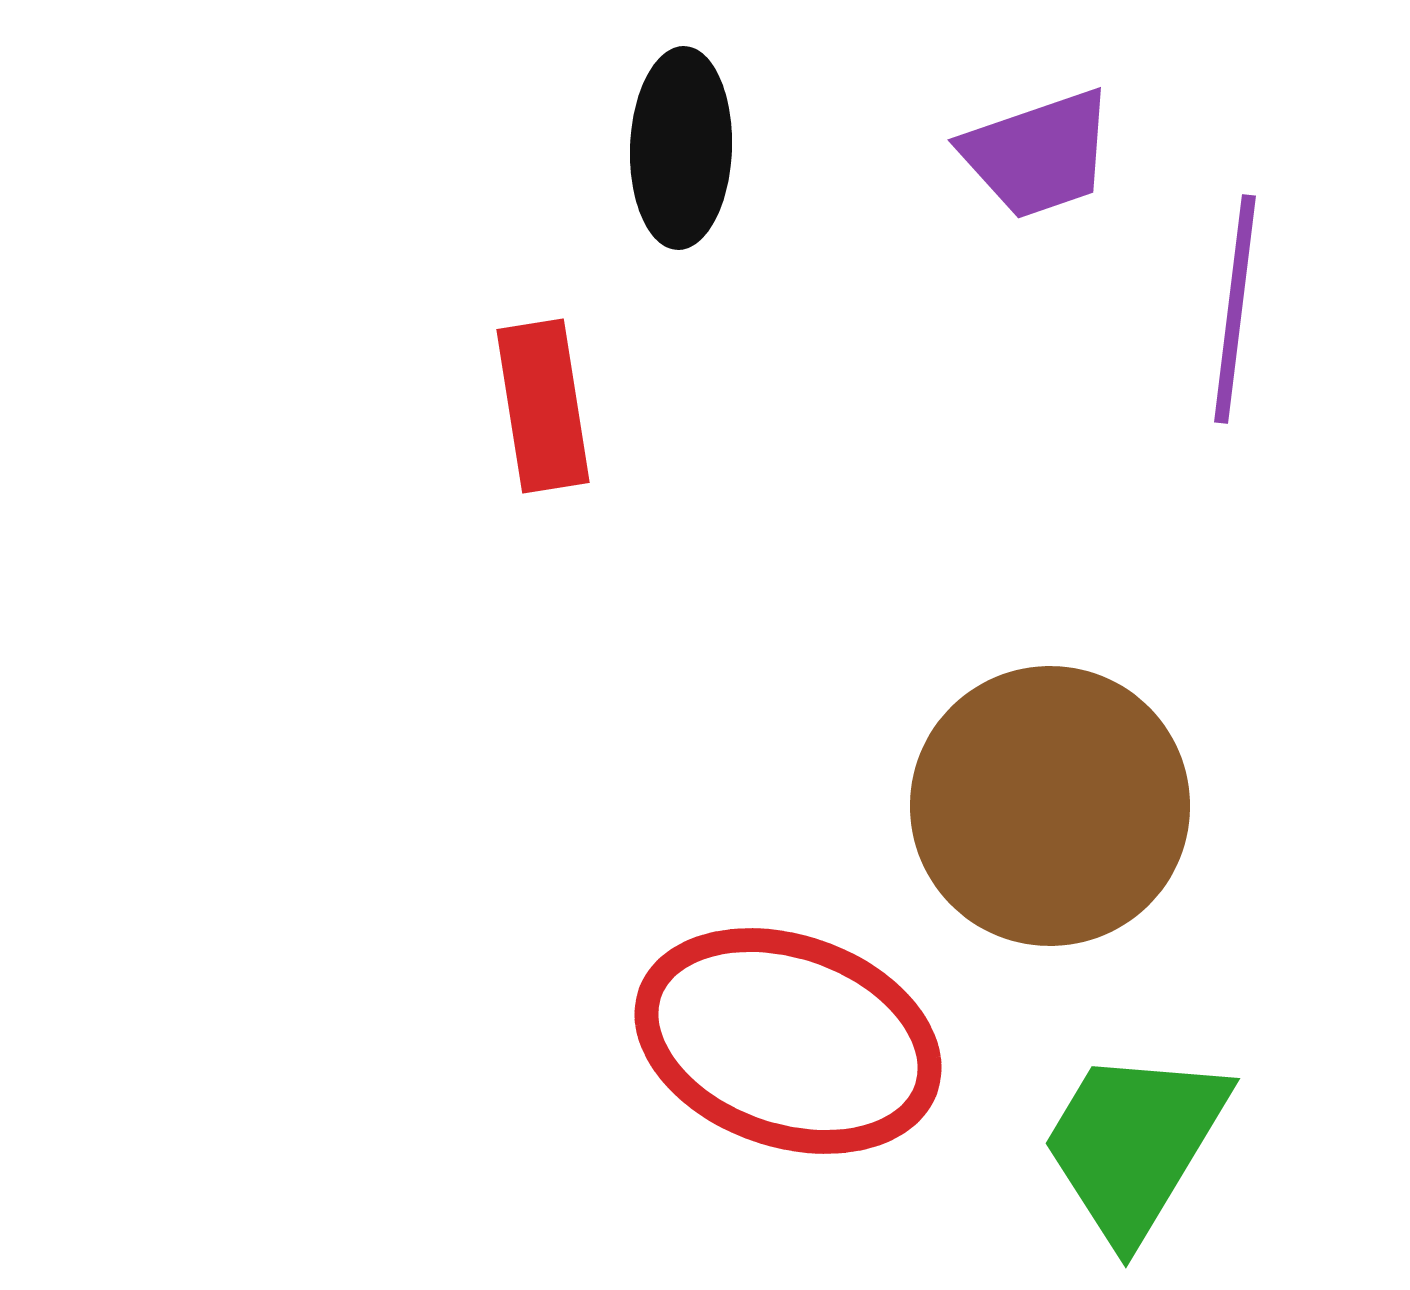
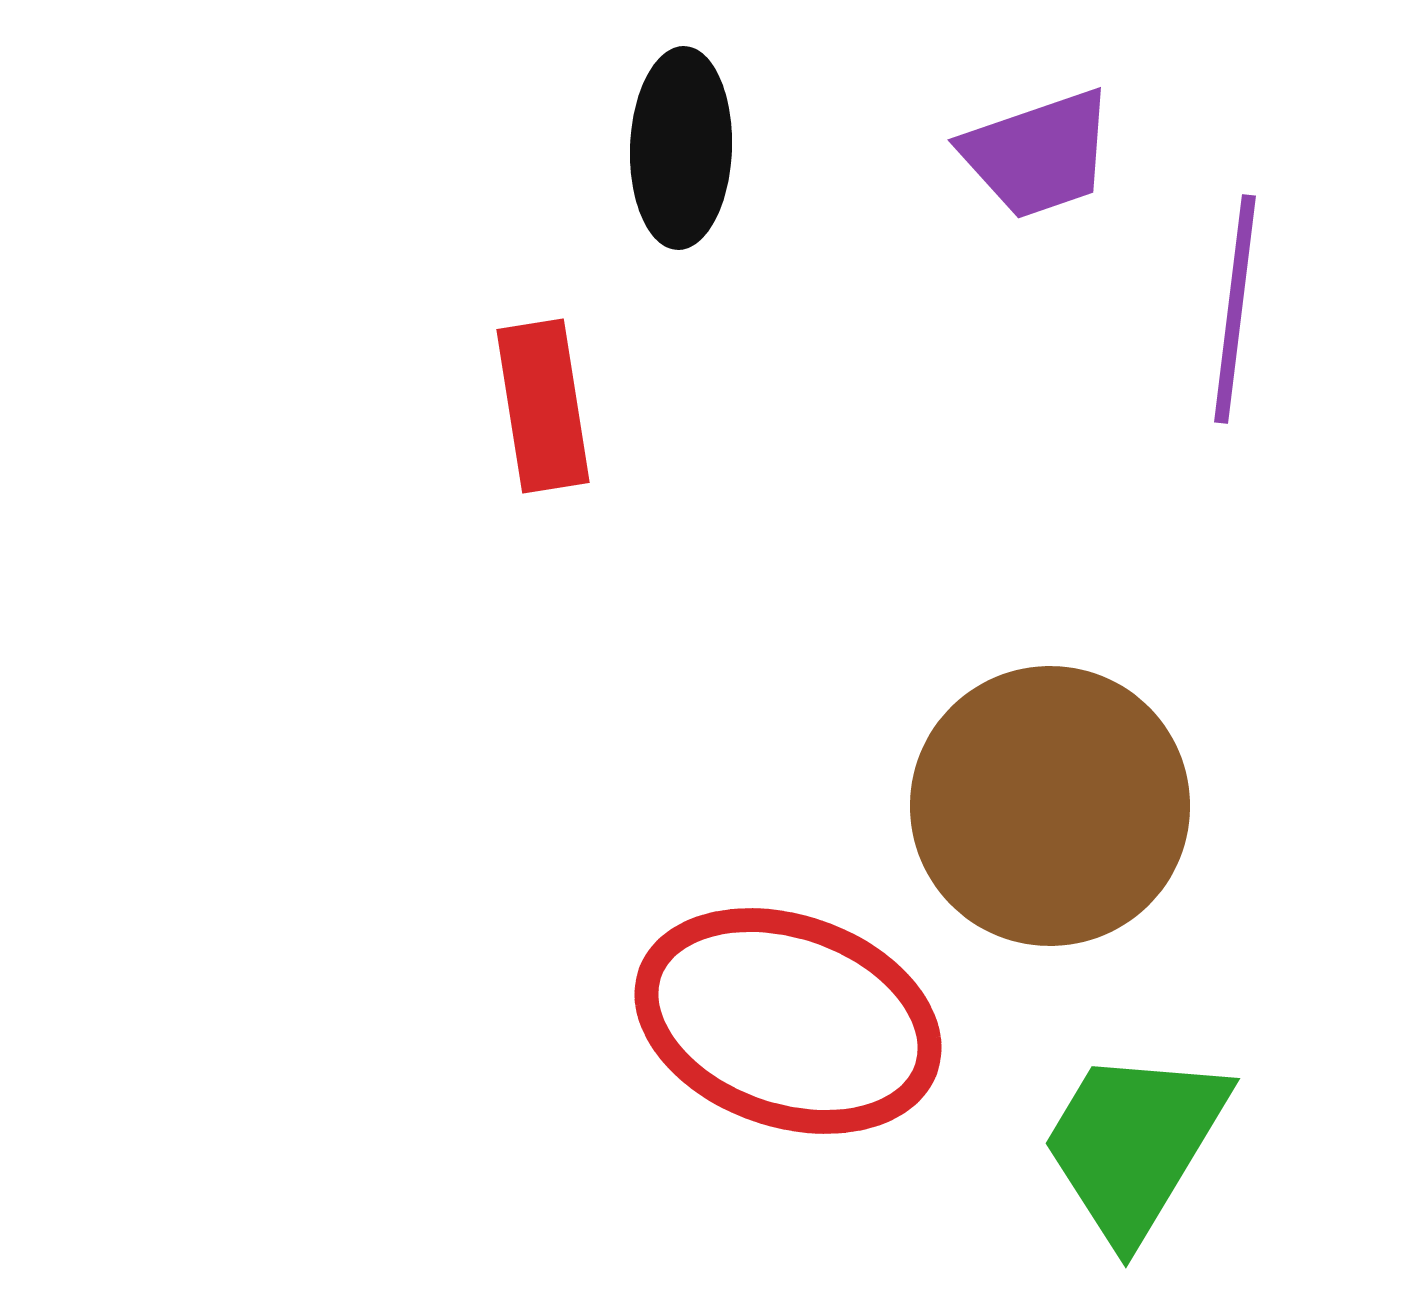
red ellipse: moved 20 px up
